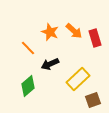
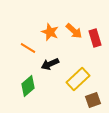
orange line: rotated 14 degrees counterclockwise
